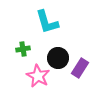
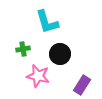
black circle: moved 2 px right, 4 px up
purple rectangle: moved 2 px right, 17 px down
pink star: rotated 15 degrees counterclockwise
